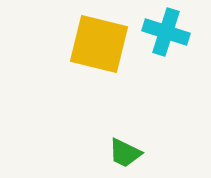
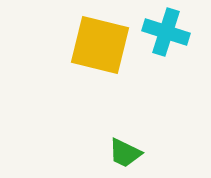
yellow square: moved 1 px right, 1 px down
